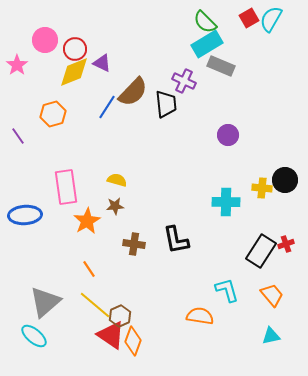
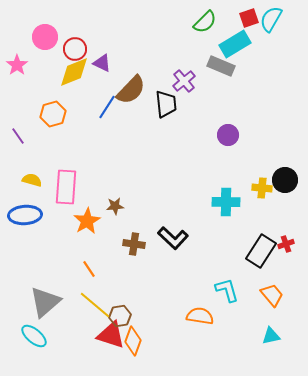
red square: rotated 12 degrees clockwise
green semicircle: rotated 90 degrees counterclockwise
pink circle: moved 3 px up
cyan rectangle: moved 28 px right
purple cross: rotated 25 degrees clockwise
brown semicircle: moved 2 px left, 2 px up
yellow semicircle: moved 85 px left
pink rectangle: rotated 12 degrees clockwise
black L-shape: moved 3 px left, 2 px up; rotated 36 degrees counterclockwise
brown hexagon: rotated 15 degrees clockwise
red triangle: rotated 16 degrees counterclockwise
